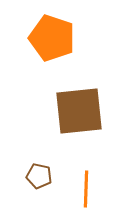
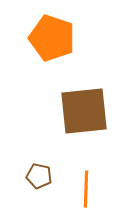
brown square: moved 5 px right
